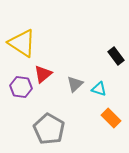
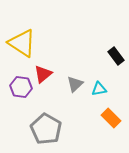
cyan triangle: rotated 28 degrees counterclockwise
gray pentagon: moved 3 px left
